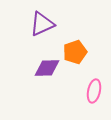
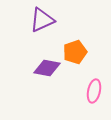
purple triangle: moved 4 px up
purple diamond: rotated 12 degrees clockwise
